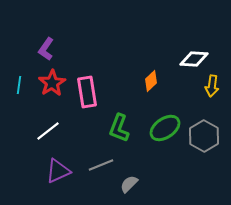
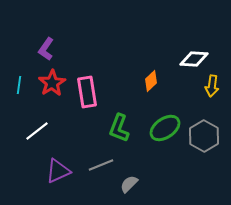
white line: moved 11 px left
